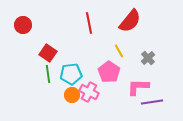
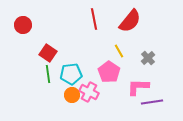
red line: moved 5 px right, 4 px up
